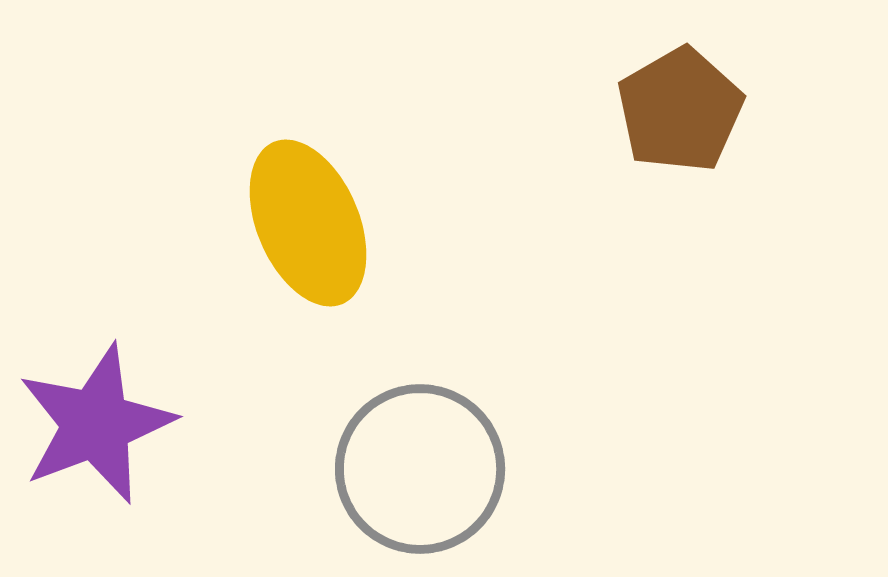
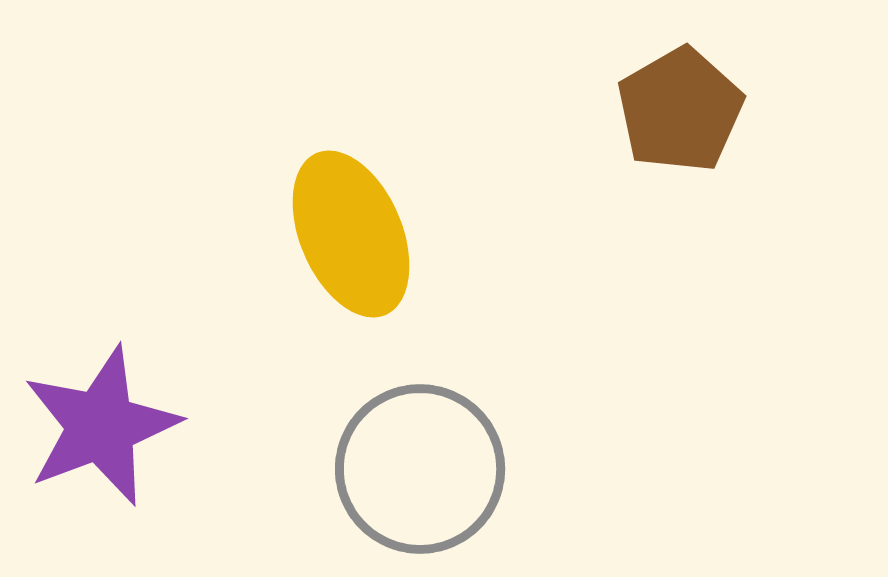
yellow ellipse: moved 43 px right, 11 px down
purple star: moved 5 px right, 2 px down
